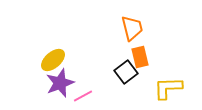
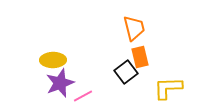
orange trapezoid: moved 2 px right
yellow ellipse: rotated 40 degrees clockwise
